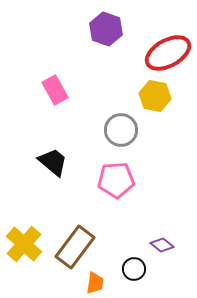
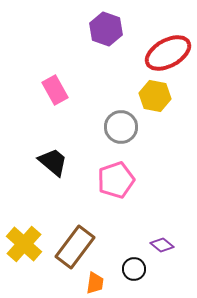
gray circle: moved 3 px up
pink pentagon: rotated 15 degrees counterclockwise
